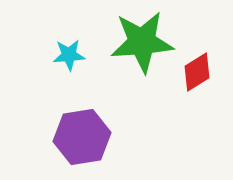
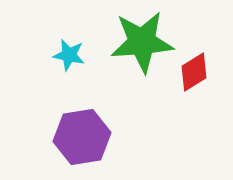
cyan star: rotated 16 degrees clockwise
red diamond: moved 3 px left
